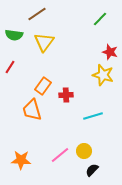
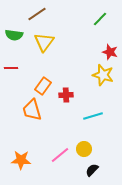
red line: moved 1 px right, 1 px down; rotated 56 degrees clockwise
yellow circle: moved 2 px up
